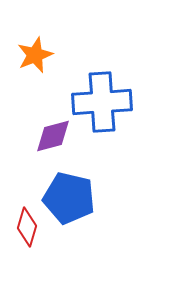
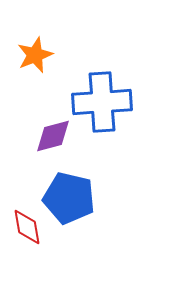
red diamond: rotated 27 degrees counterclockwise
